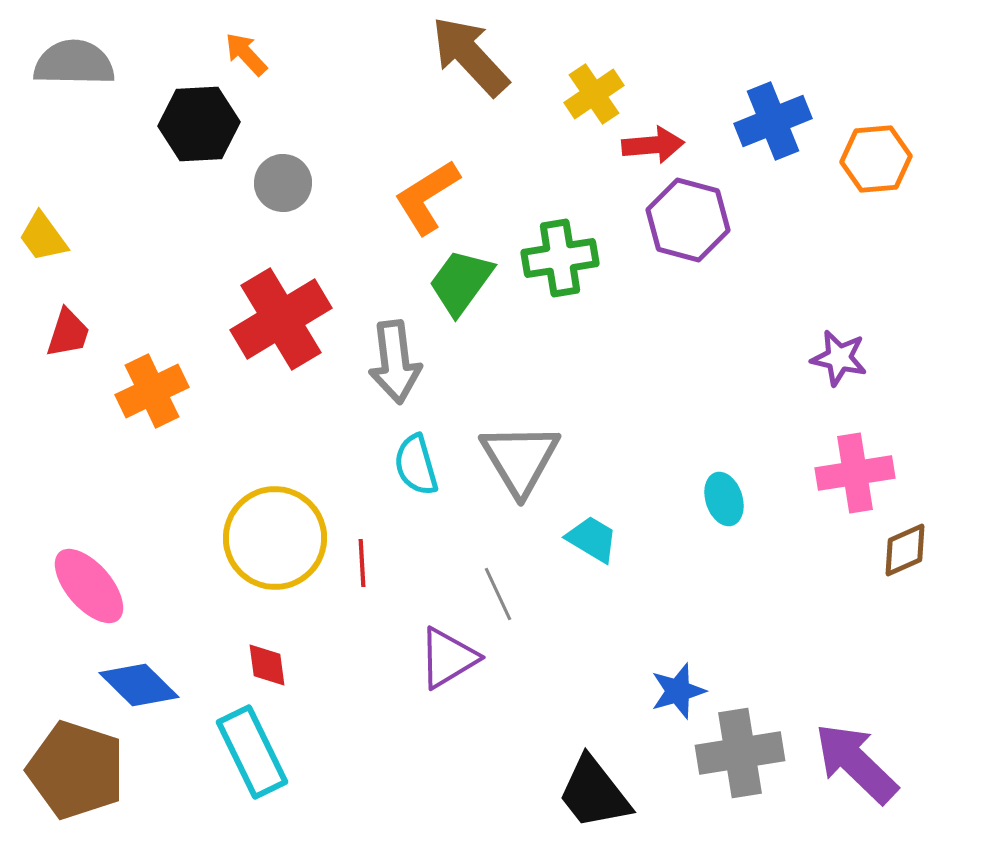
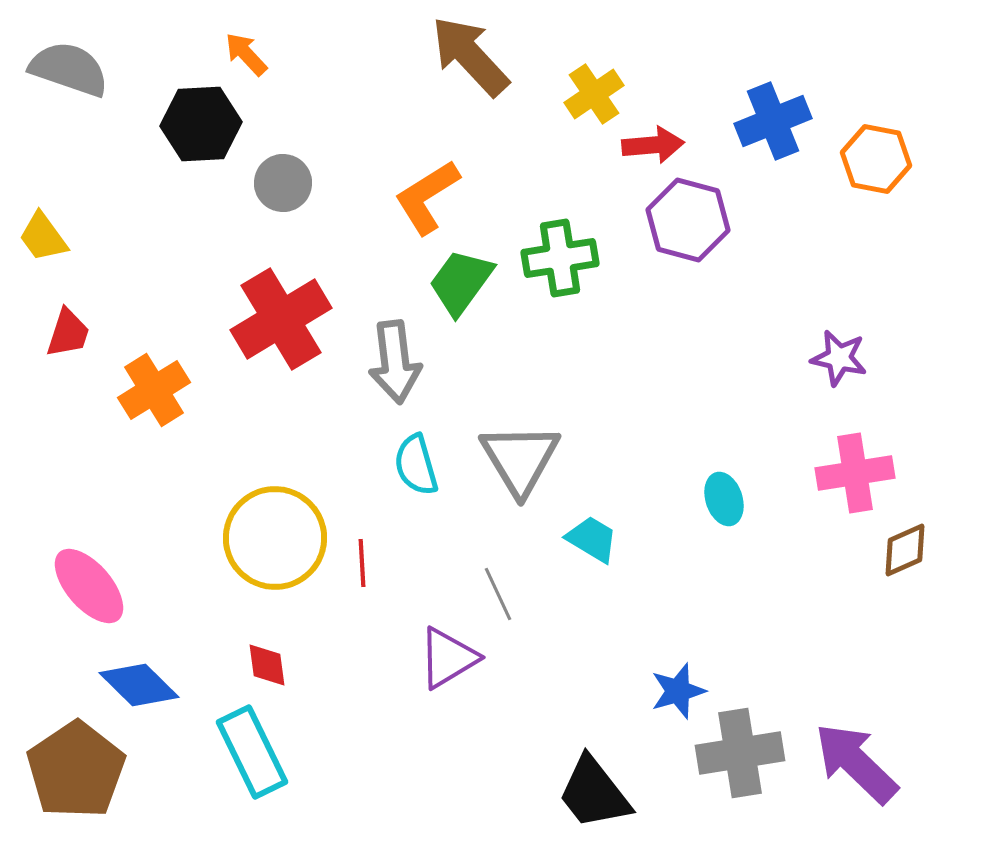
gray semicircle: moved 5 px left, 6 px down; rotated 18 degrees clockwise
black hexagon: moved 2 px right
orange hexagon: rotated 16 degrees clockwise
orange cross: moved 2 px right, 1 px up; rotated 6 degrees counterclockwise
brown pentagon: rotated 20 degrees clockwise
